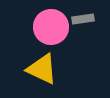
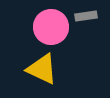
gray rectangle: moved 3 px right, 3 px up
